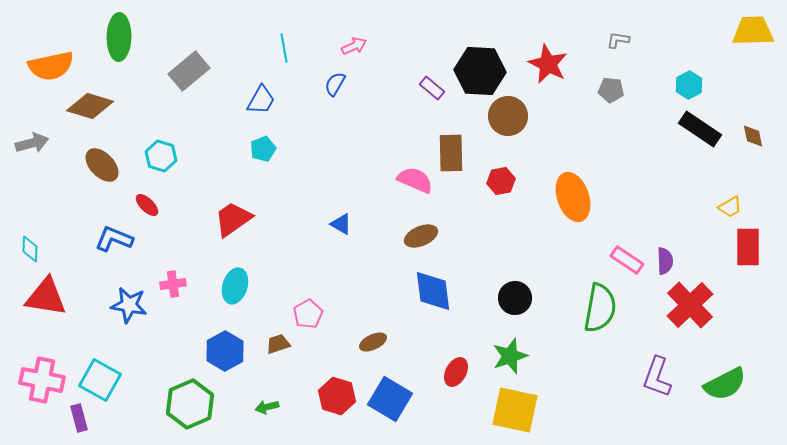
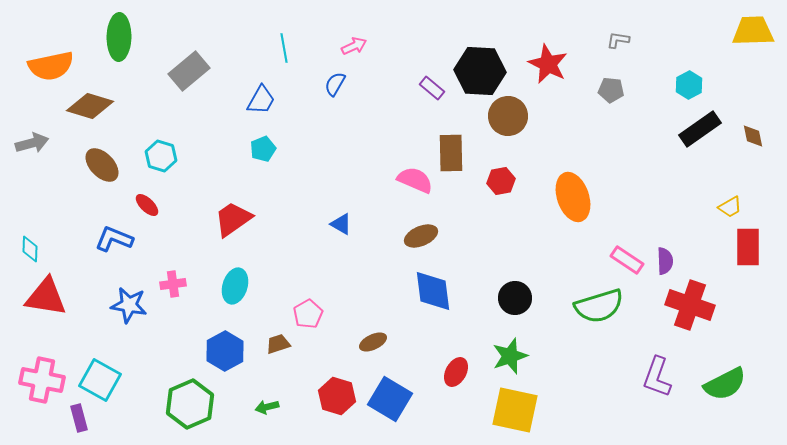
black rectangle at (700, 129): rotated 69 degrees counterclockwise
red cross at (690, 305): rotated 27 degrees counterclockwise
green semicircle at (600, 308): moved 1 px left, 2 px up; rotated 63 degrees clockwise
